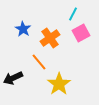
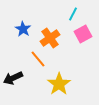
pink square: moved 2 px right, 1 px down
orange line: moved 1 px left, 3 px up
